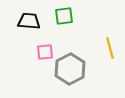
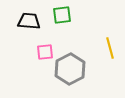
green square: moved 2 px left, 1 px up
